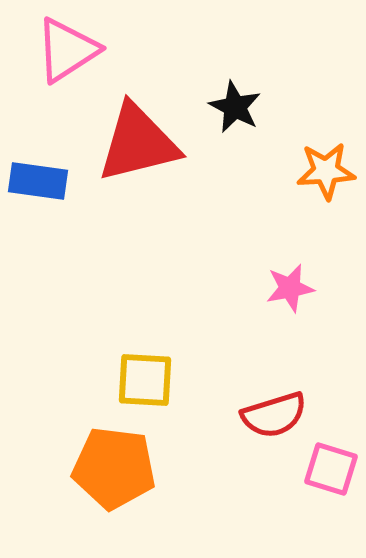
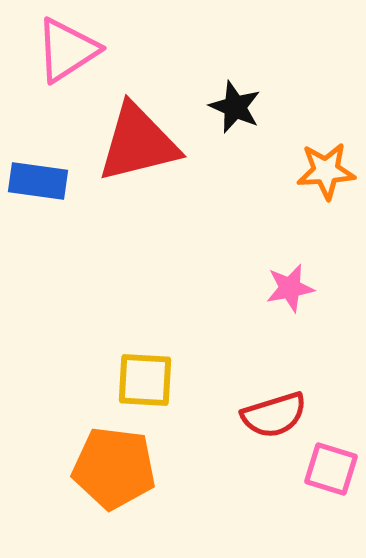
black star: rotated 4 degrees counterclockwise
